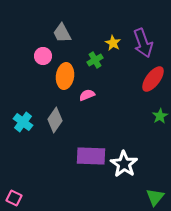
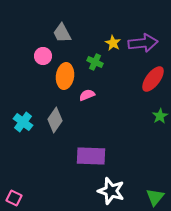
purple arrow: rotated 76 degrees counterclockwise
green cross: moved 2 px down; rotated 35 degrees counterclockwise
white star: moved 13 px left, 27 px down; rotated 16 degrees counterclockwise
